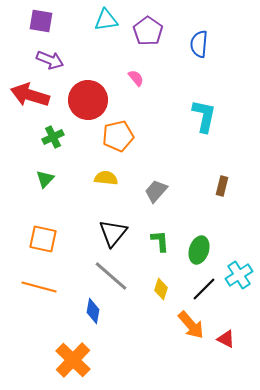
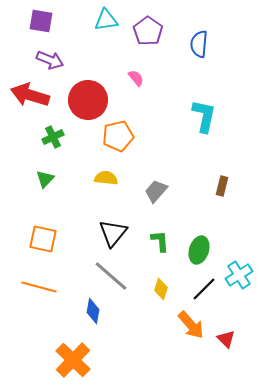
red triangle: rotated 18 degrees clockwise
